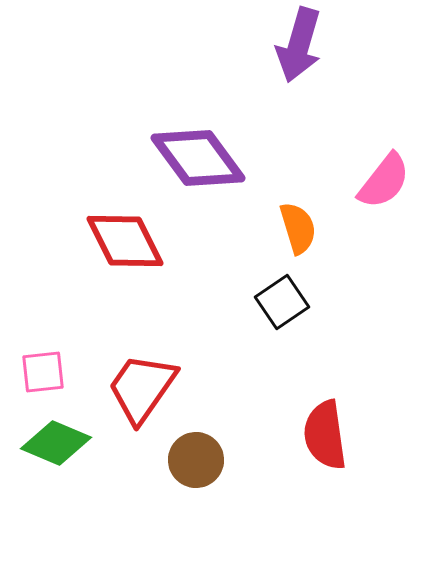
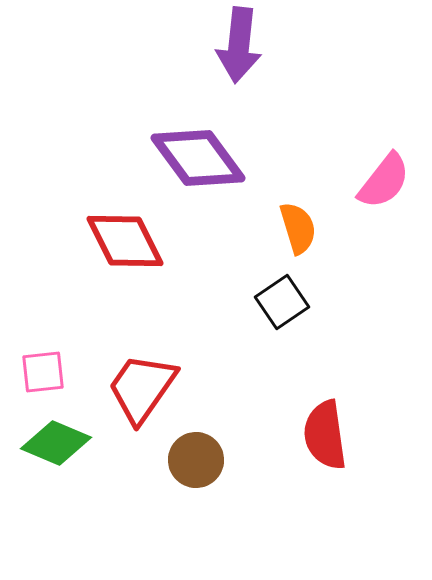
purple arrow: moved 60 px left; rotated 10 degrees counterclockwise
